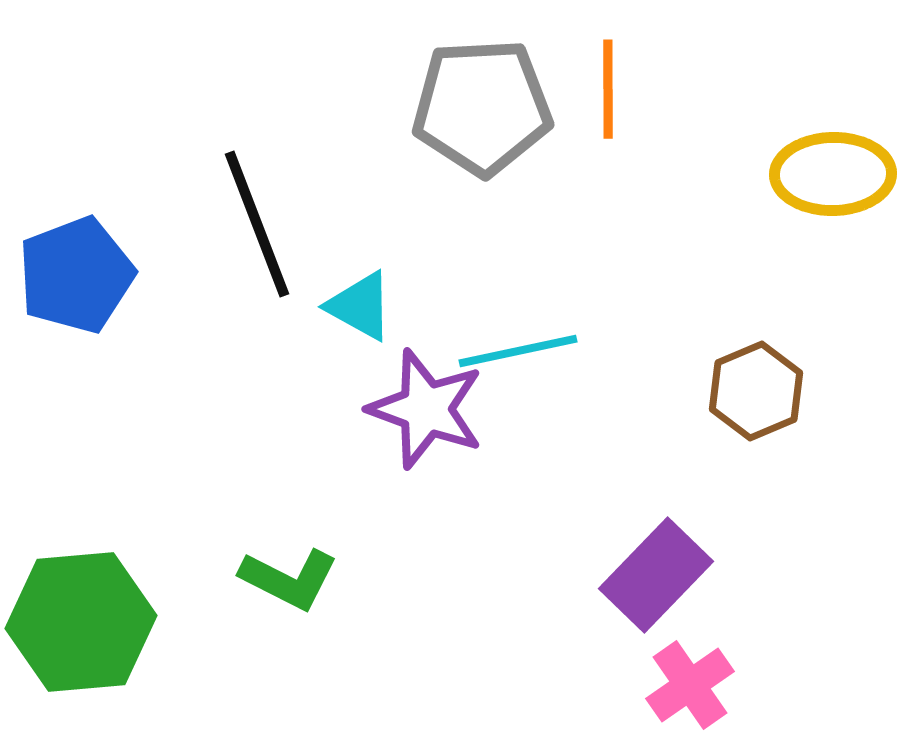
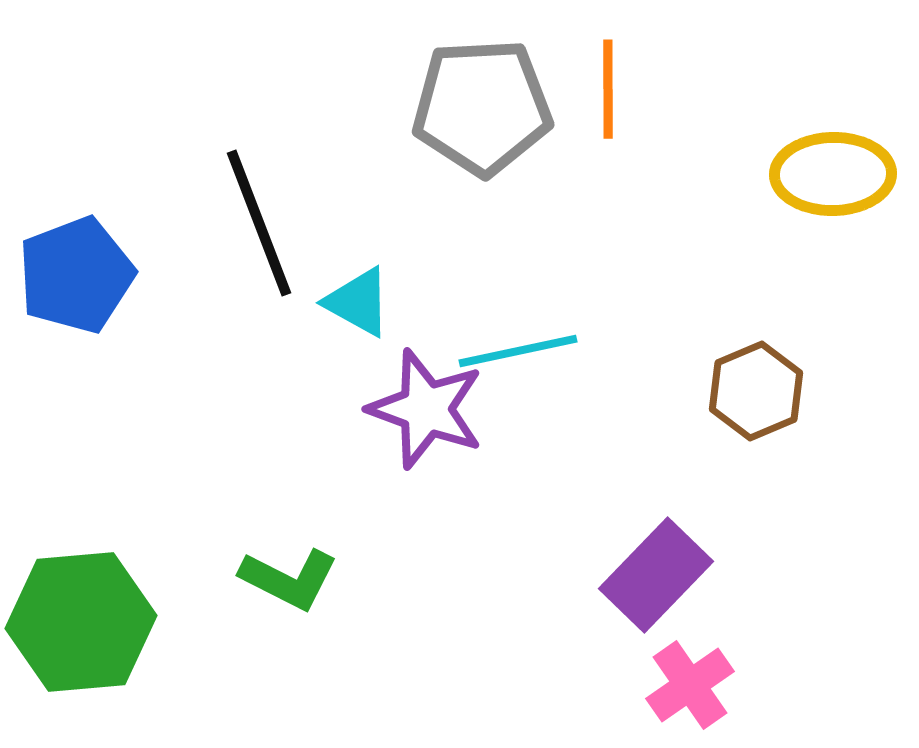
black line: moved 2 px right, 1 px up
cyan triangle: moved 2 px left, 4 px up
